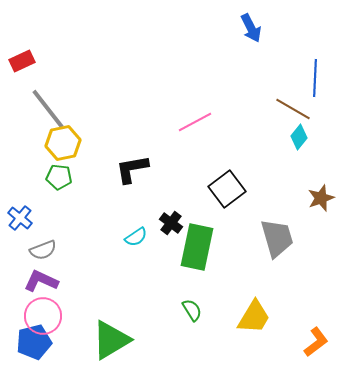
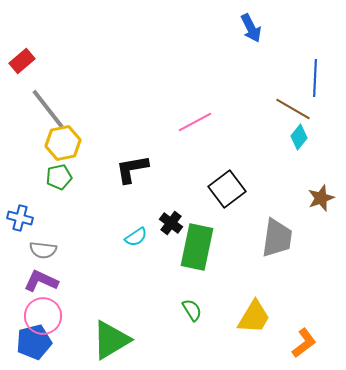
red rectangle: rotated 15 degrees counterclockwise
green pentagon: rotated 20 degrees counterclockwise
blue cross: rotated 25 degrees counterclockwise
gray trapezoid: rotated 24 degrees clockwise
gray semicircle: rotated 28 degrees clockwise
orange L-shape: moved 12 px left, 1 px down
